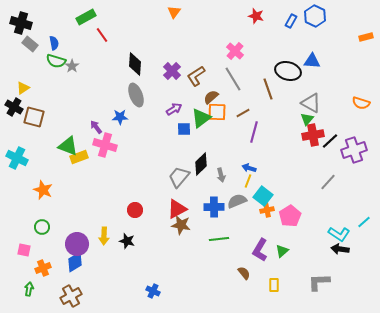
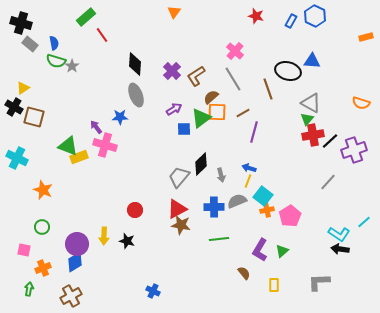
green rectangle at (86, 17): rotated 12 degrees counterclockwise
